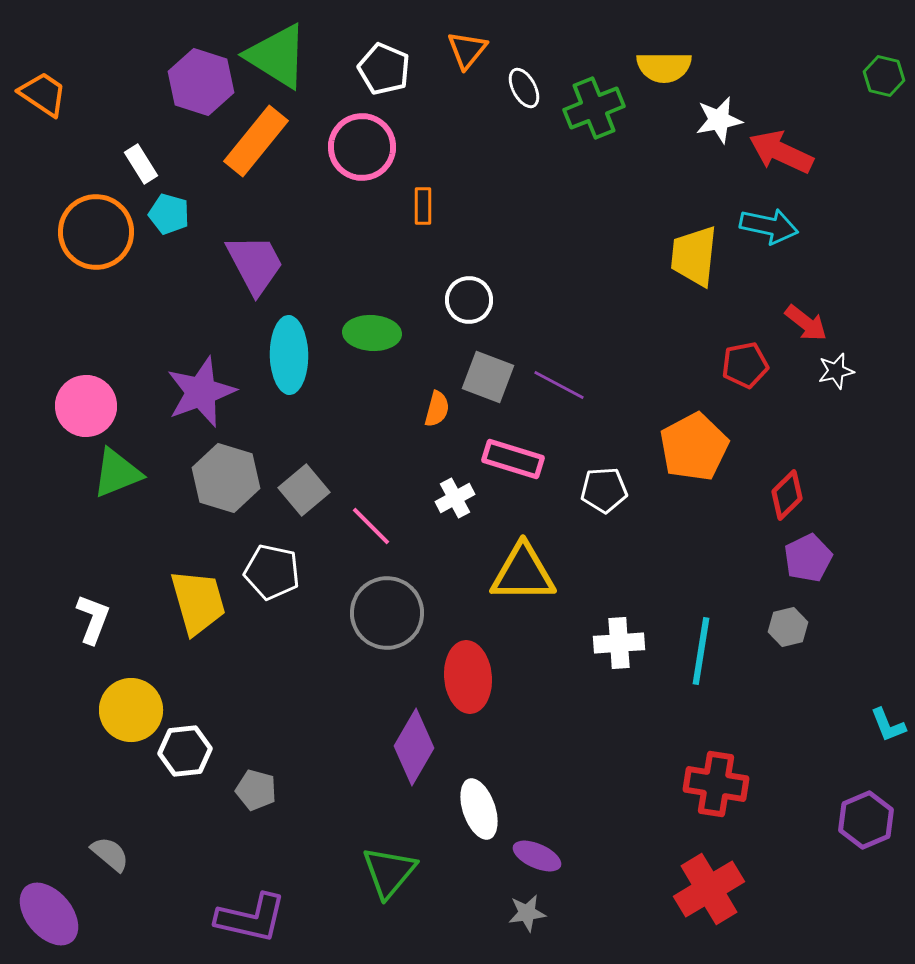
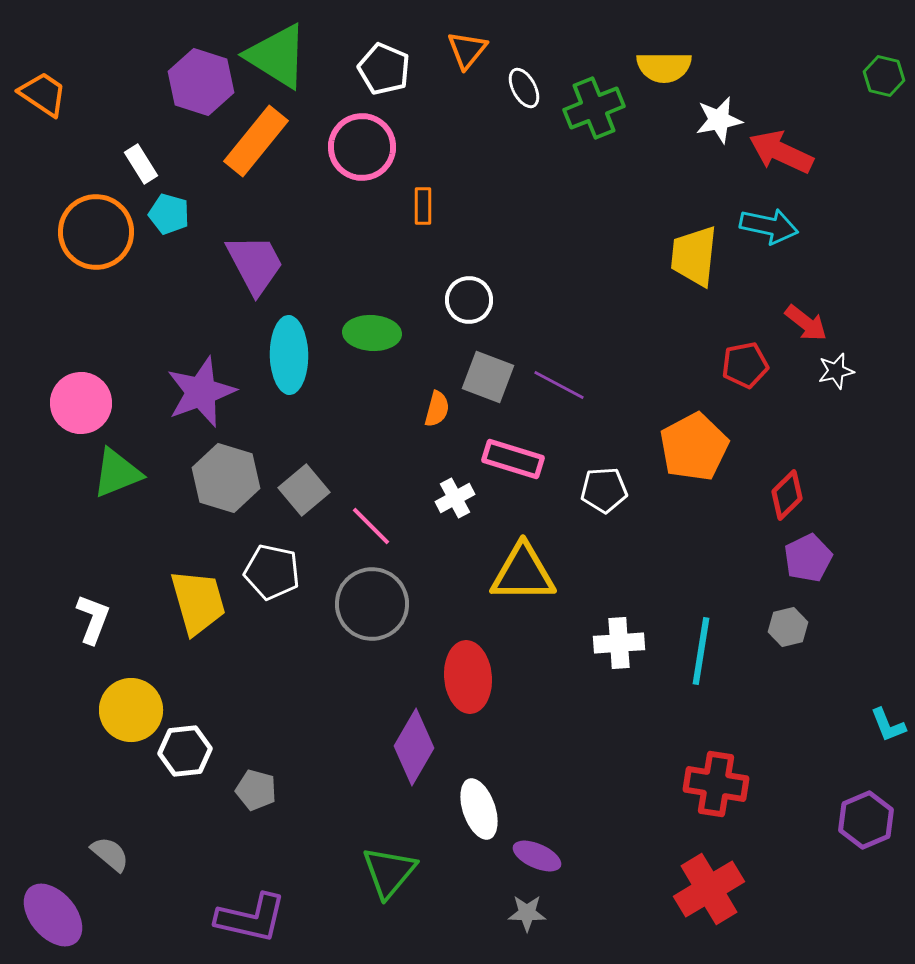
pink circle at (86, 406): moved 5 px left, 3 px up
gray circle at (387, 613): moved 15 px left, 9 px up
gray star at (527, 913): rotated 9 degrees clockwise
purple ellipse at (49, 914): moved 4 px right, 1 px down
